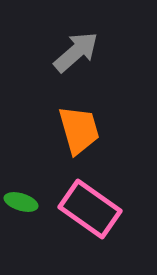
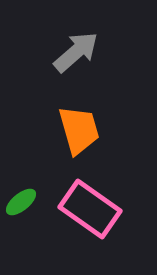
green ellipse: rotated 56 degrees counterclockwise
